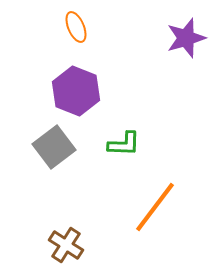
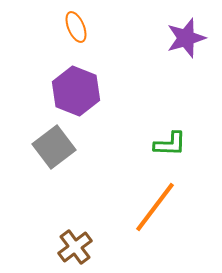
green L-shape: moved 46 px right
brown cross: moved 9 px right, 2 px down; rotated 20 degrees clockwise
